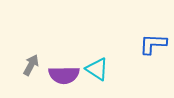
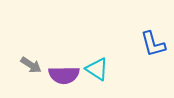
blue L-shape: rotated 108 degrees counterclockwise
gray arrow: rotated 95 degrees clockwise
